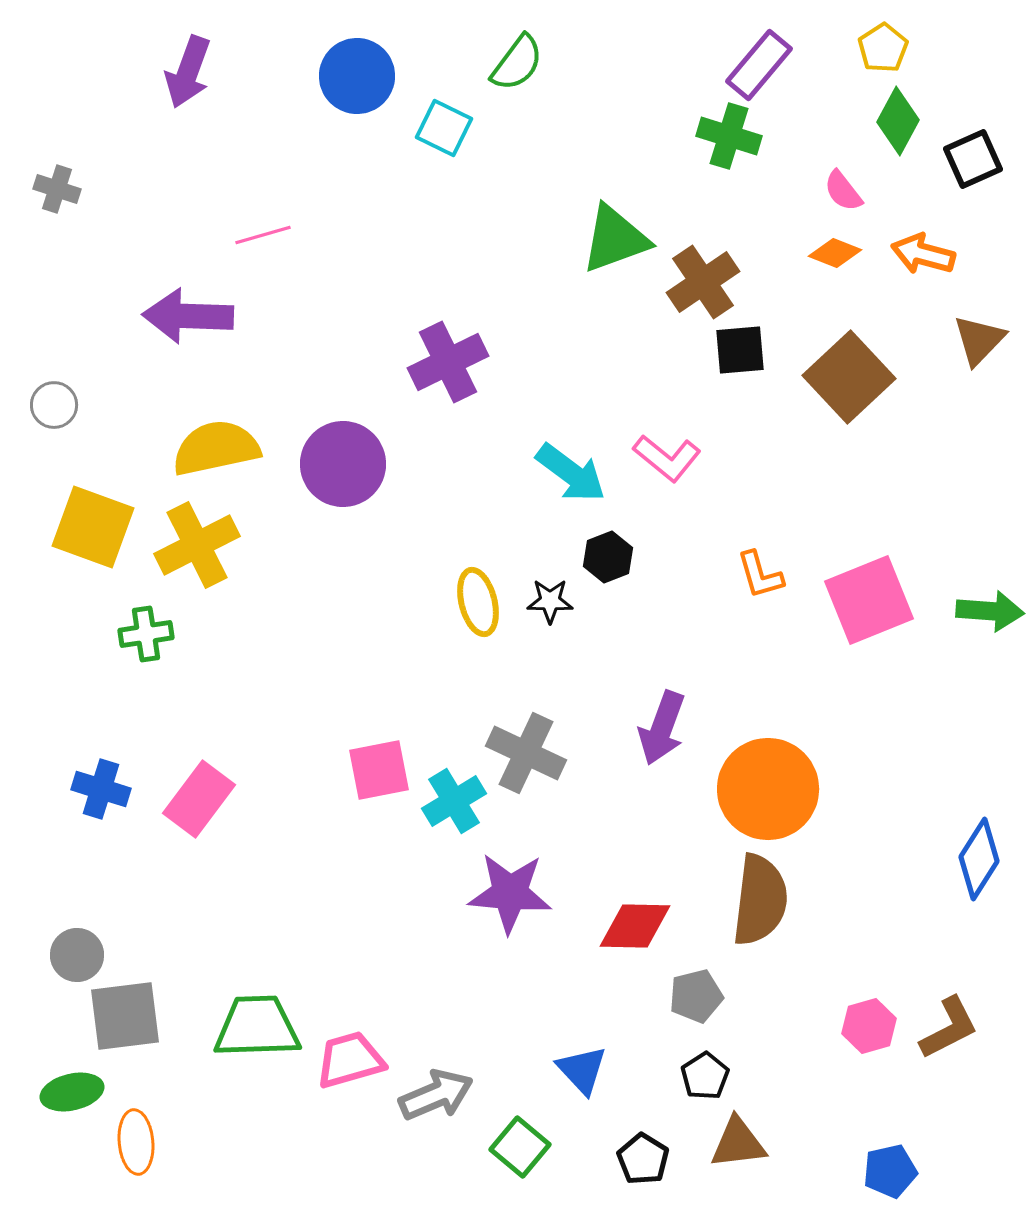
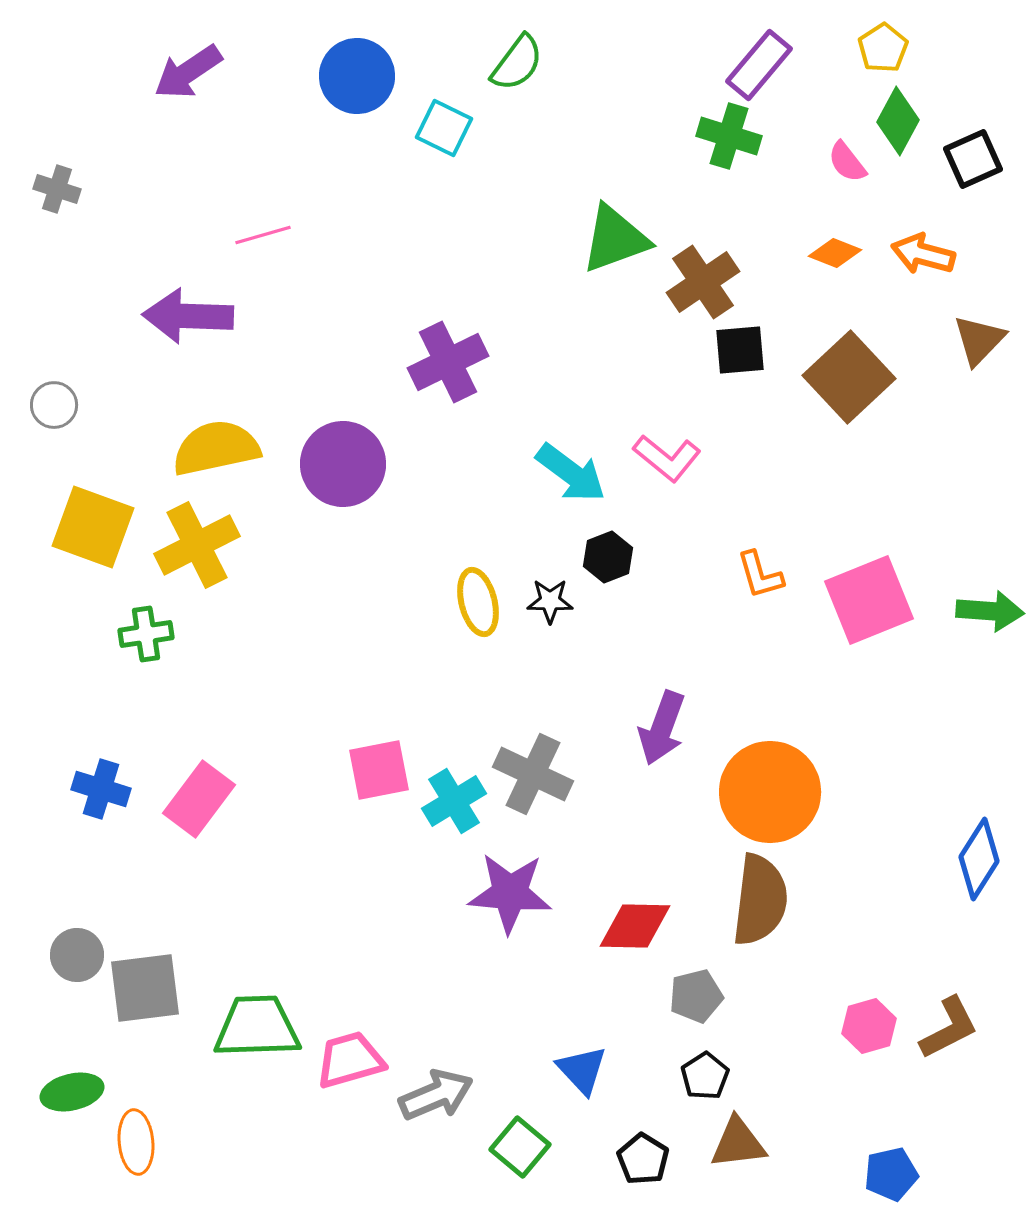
purple arrow at (188, 72): rotated 36 degrees clockwise
pink semicircle at (843, 191): moved 4 px right, 29 px up
gray cross at (526, 753): moved 7 px right, 21 px down
orange circle at (768, 789): moved 2 px right, 3 px down
gray square at (125, 1016): moved 20 px right, 28 px up
blue pentagon at (890, 1171): moved 1 px right, 3 px down
